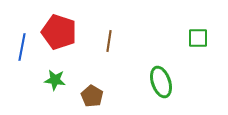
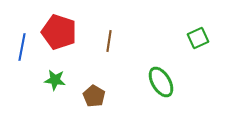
green square: rotated 25 degrees counterclockwise
green ellipse: rotated 12 degrees counterclockwise
brown pentagon: moved 2 px right
